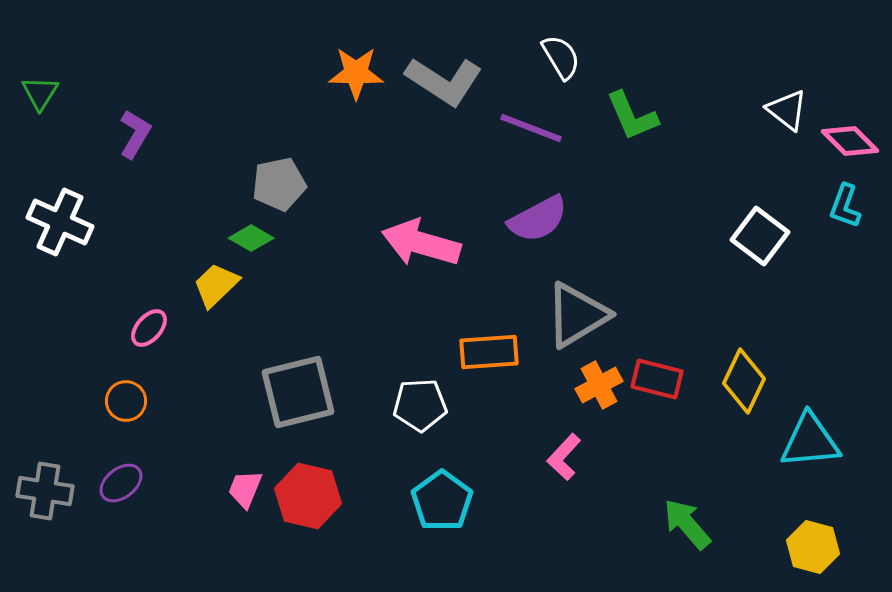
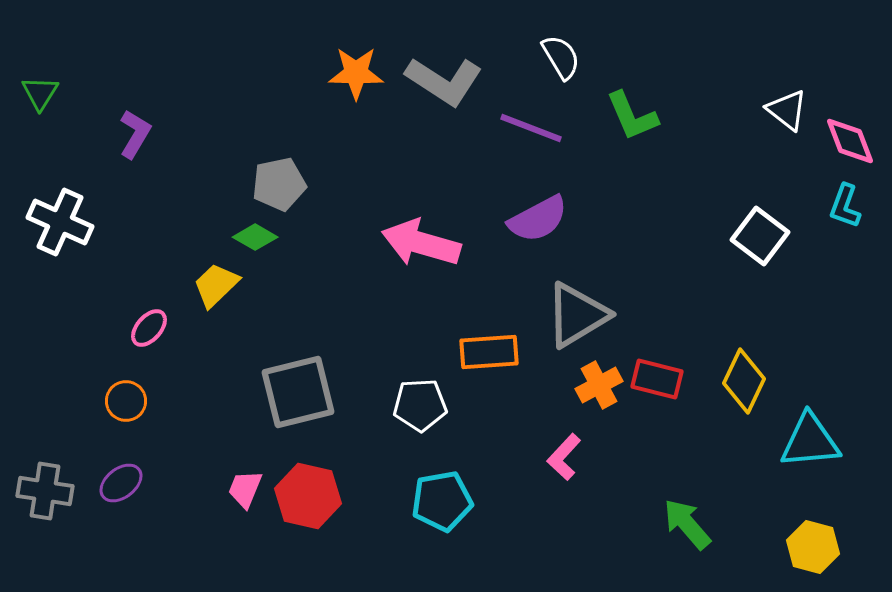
pink diamond: rotated 24 degrees clockwise
green diamond: moved 4 px right, 1 px up
cyan pentagon: rotated 26 degrees clockwise
